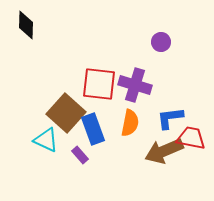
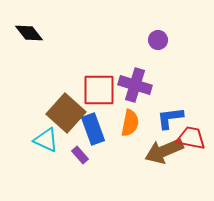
black diamond: moved 3 px right, 8 px down; rotated 40 degrees counterclockwise
purple circle: moved 3 px left, 2 px up
red square: moved 6 px down; rotated 6 degrees counterclockwise
